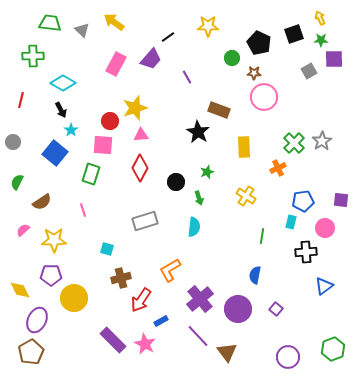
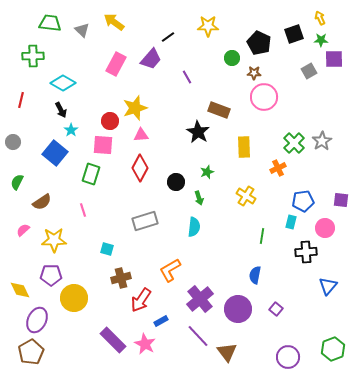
blue triangle at (324, 286): moved 4 px right; rotated 12 degrees counterclockwise
